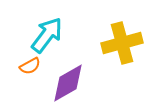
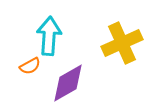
cyan arrow: moved 2 px right, 1 px down; rotated 33 degrees counterclockwise
yellow cross: rotated 9 degrees counterclockwise
